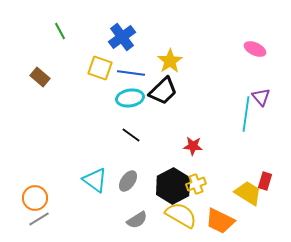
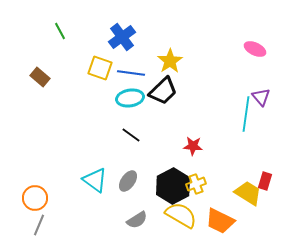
gray line: moved 6 px down; rotated 35 degrees counterclockwise
